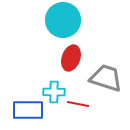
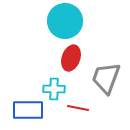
cyan circle: moved 2 px right, 1 px down
gray trapezoid: rotated 88 degrees counterclockwise
cyan cross: moved 3 px up
red line: moved 4 px down
